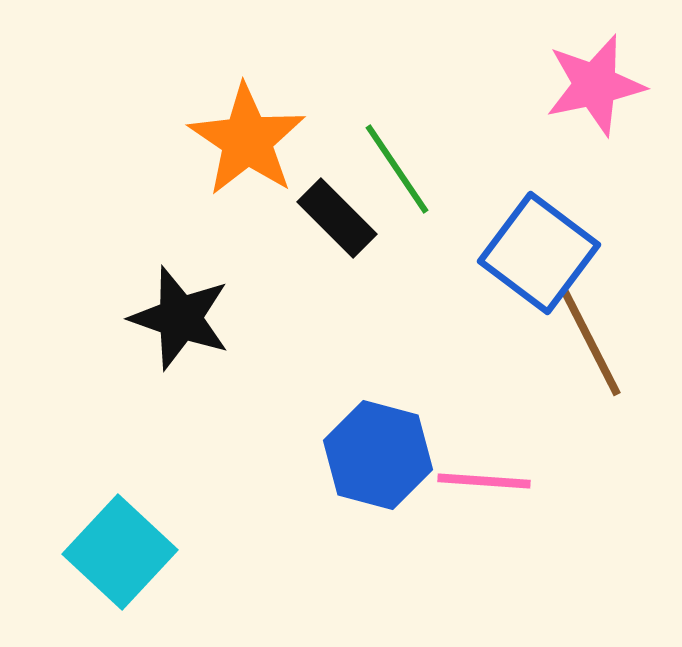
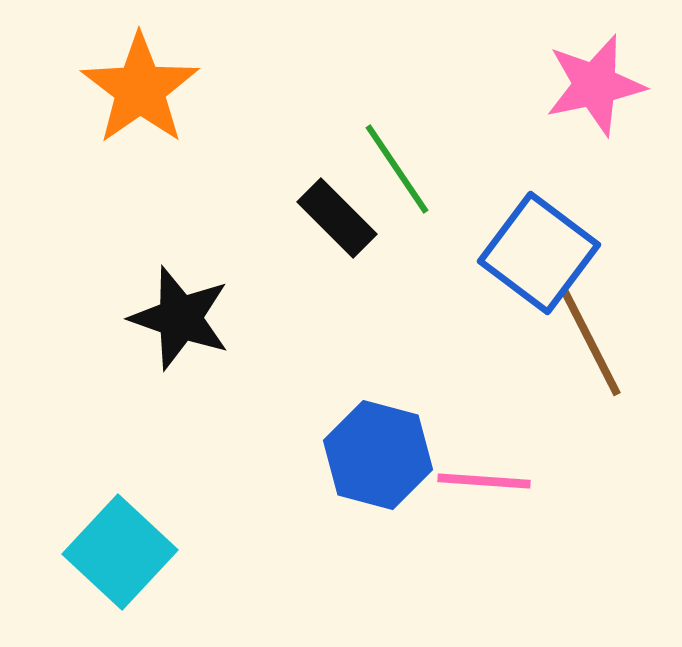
orange star: moved 107 px left, 51 px up; rotated 3 degrees clockwise
